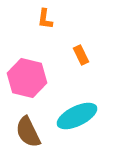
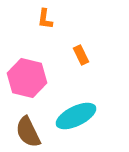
cyan ellipse: moved 1 px left
